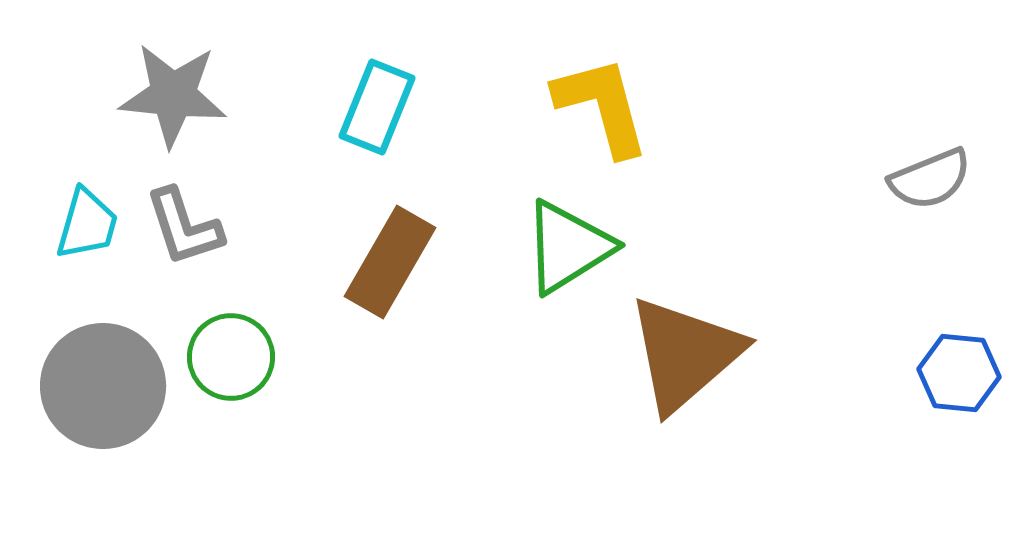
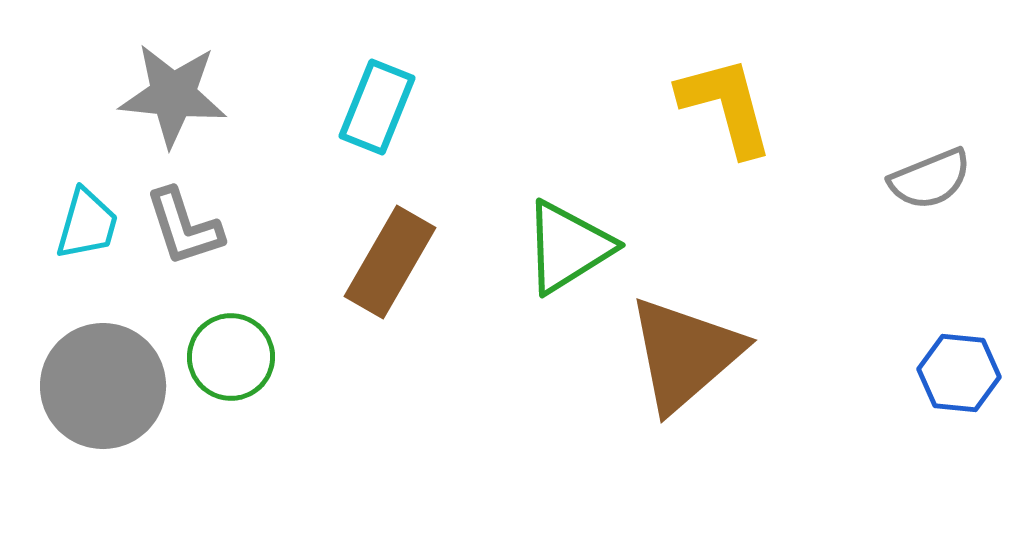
yellow L-shape: moved 124 px right
